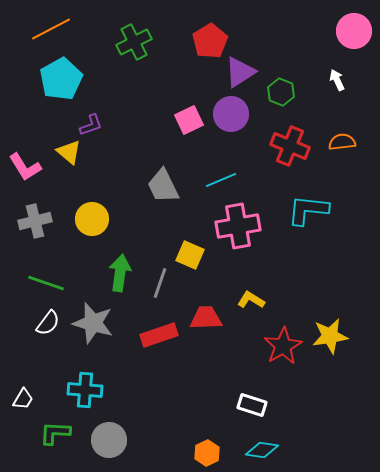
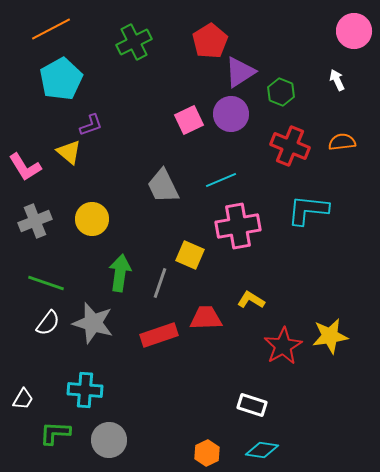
gray cross: rotated 8 degrees counterclockwise
